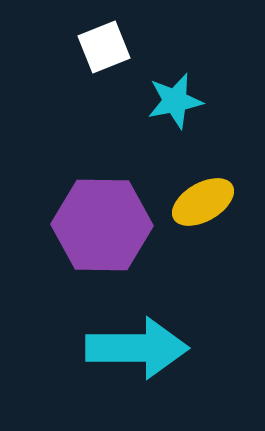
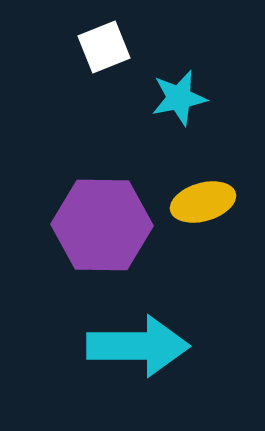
cyan star: moved 4 px right, 3 px up
yellow ellipse: rotated 14 degrees clockwise
cyan arrow: moved 1 px right, 2 px up
